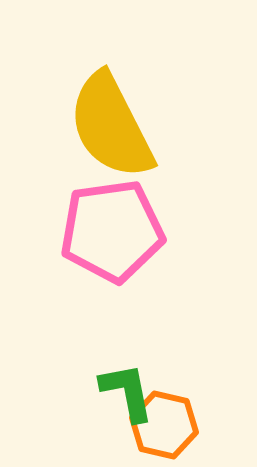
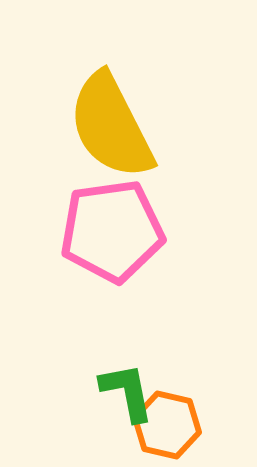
orange hexagon: moved 3 px right
